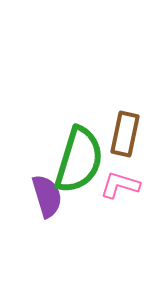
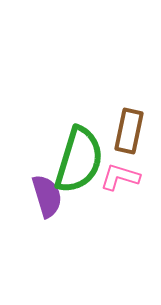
brown rectangle: moved 4 px right, 3 px up
pink L-shape: moved 8 px up
